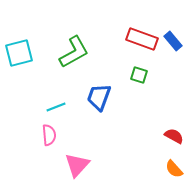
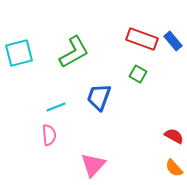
green square: moved 1 px left, 1 px up; rotated 12 degrees clockwise
pink triangle: moved 16 px right
orange semicircle: moved 1 px up
